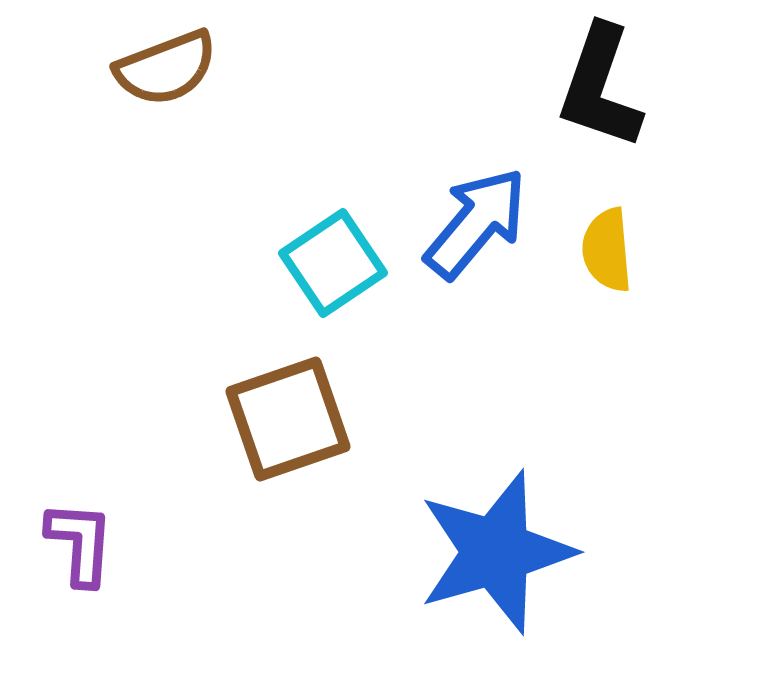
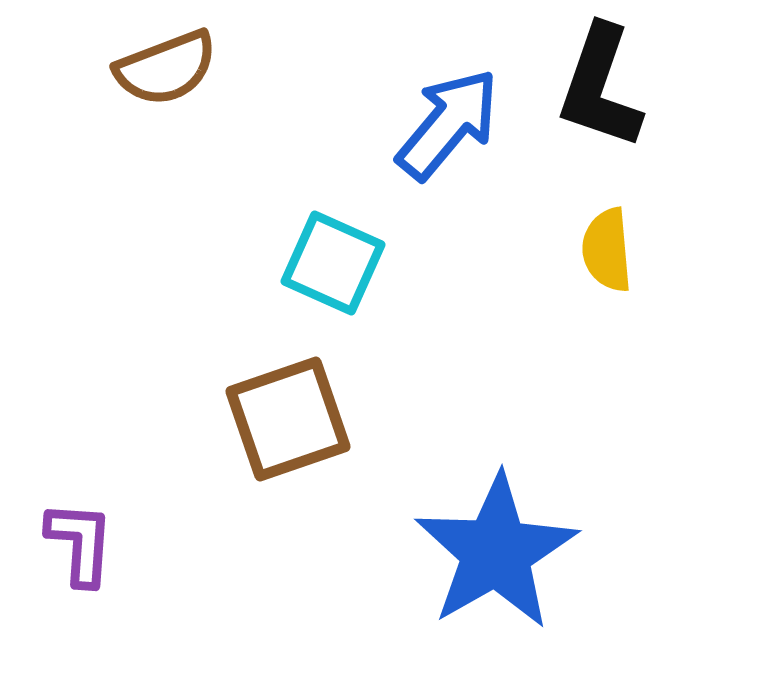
blue arrow: moved 28 px left, 99 px up
cyan square: rotated 32 degrees counterclockwise
blue star: rotated 14 degrees counterclockwise
